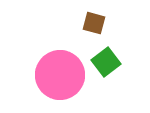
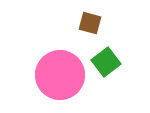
brown square: moved 4 px left
